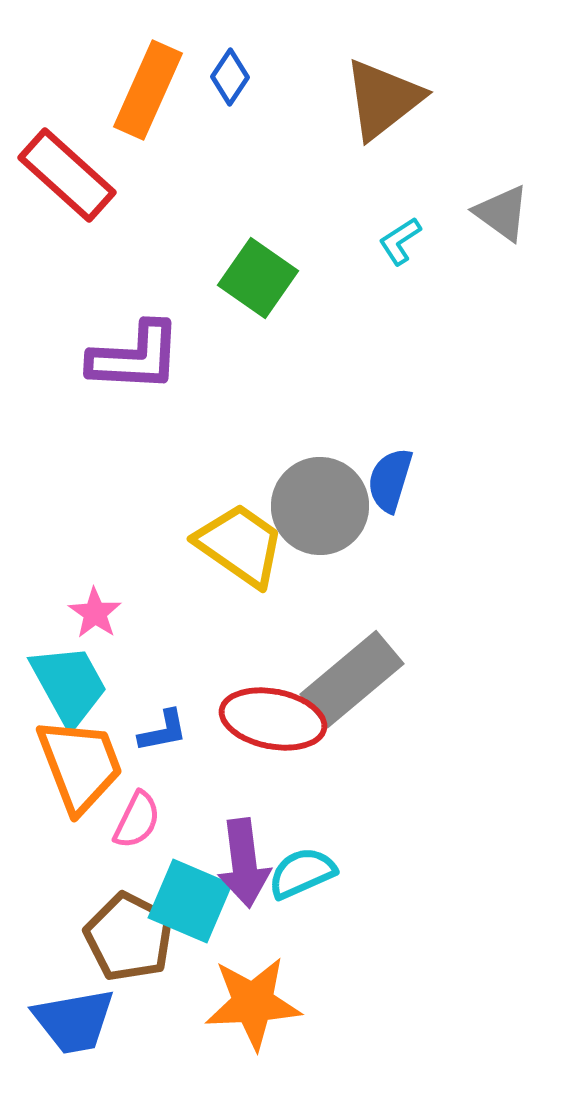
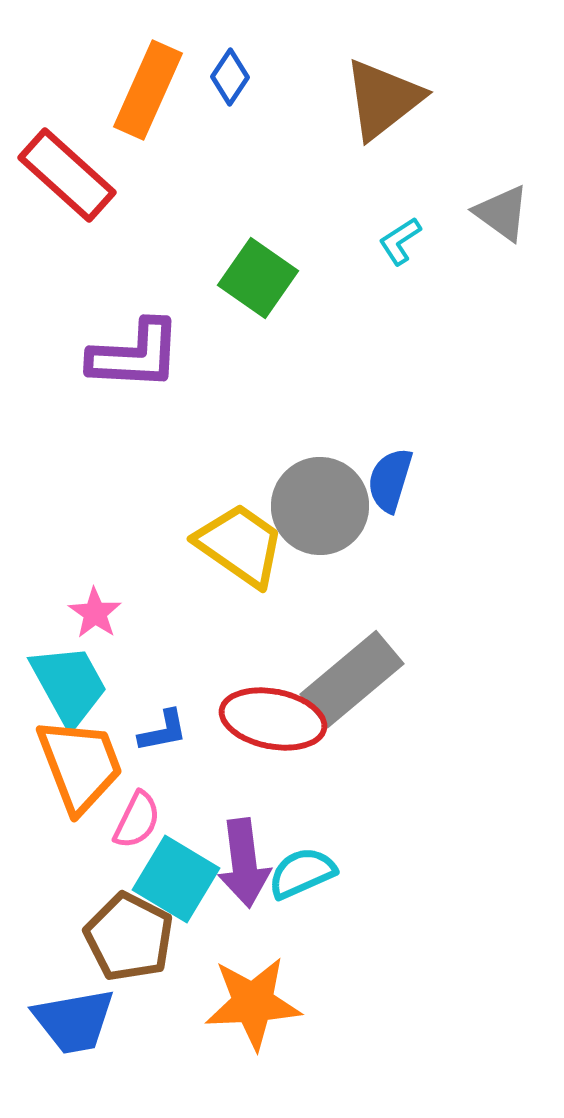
purple L-shape: moved 2 px up
cyan square: moved 14 px left, 22 px up; rotated 8 degrees clockwise
